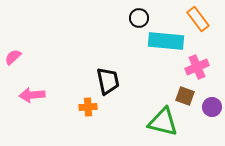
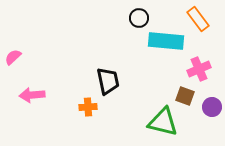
pink cross: moved 2 px right, 2 px down
